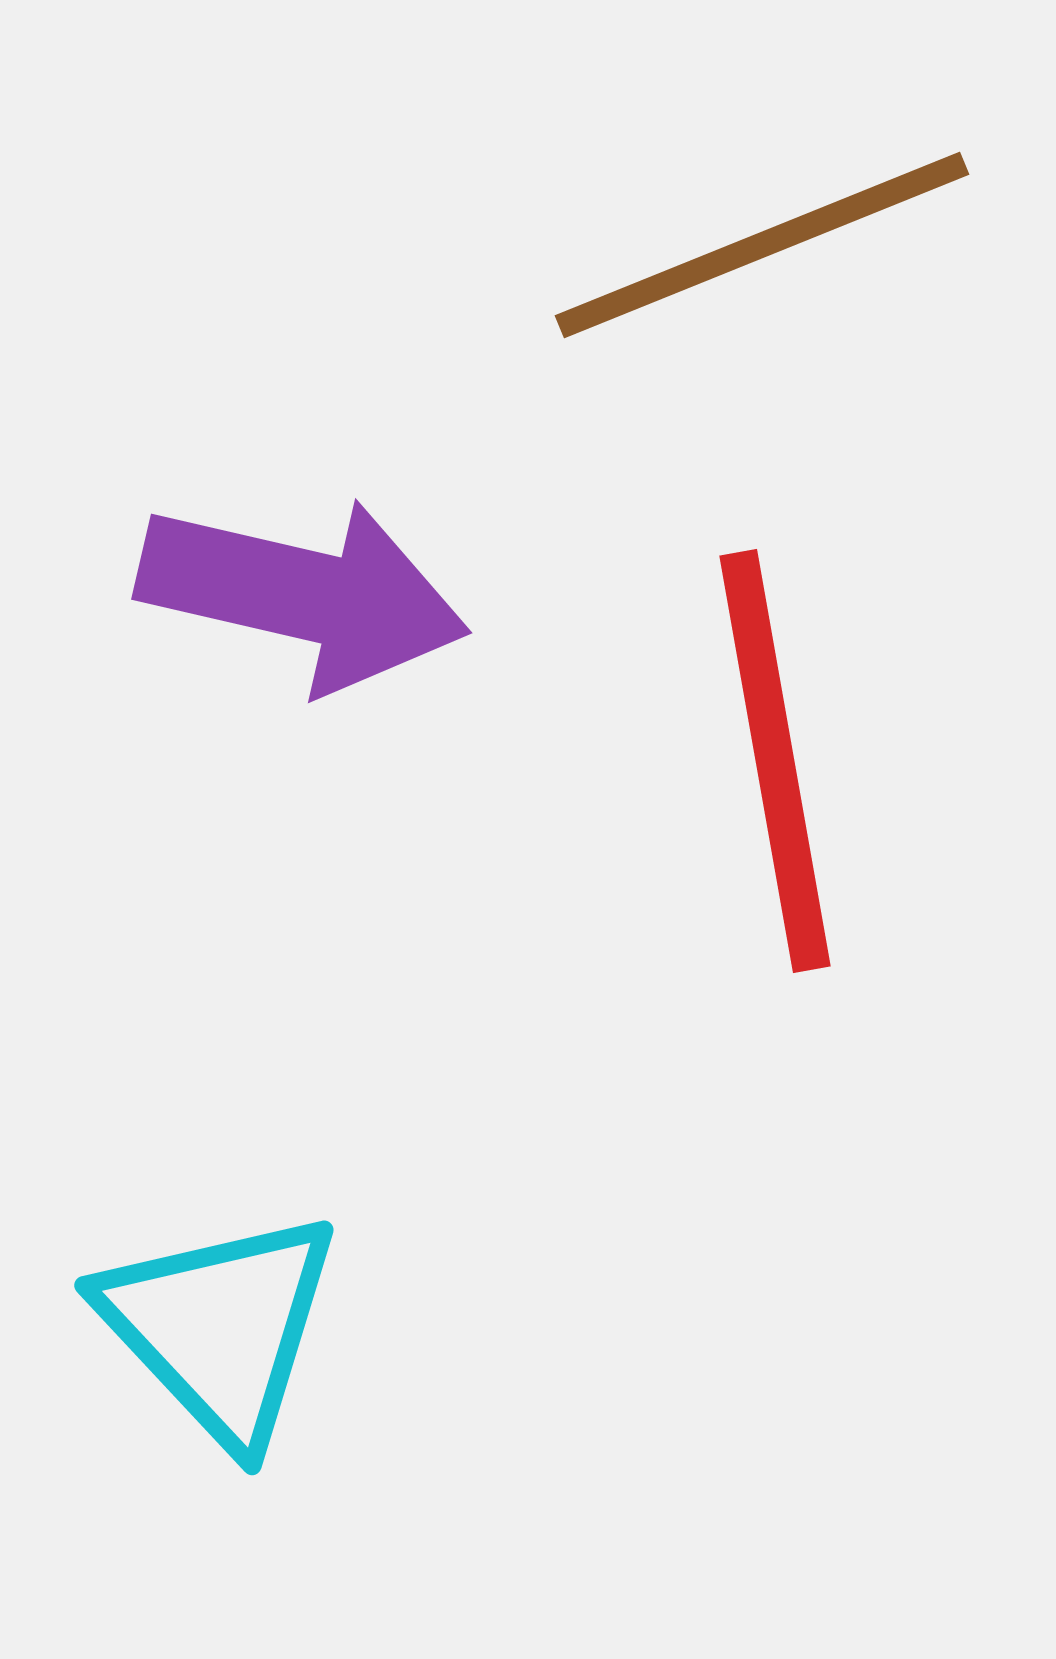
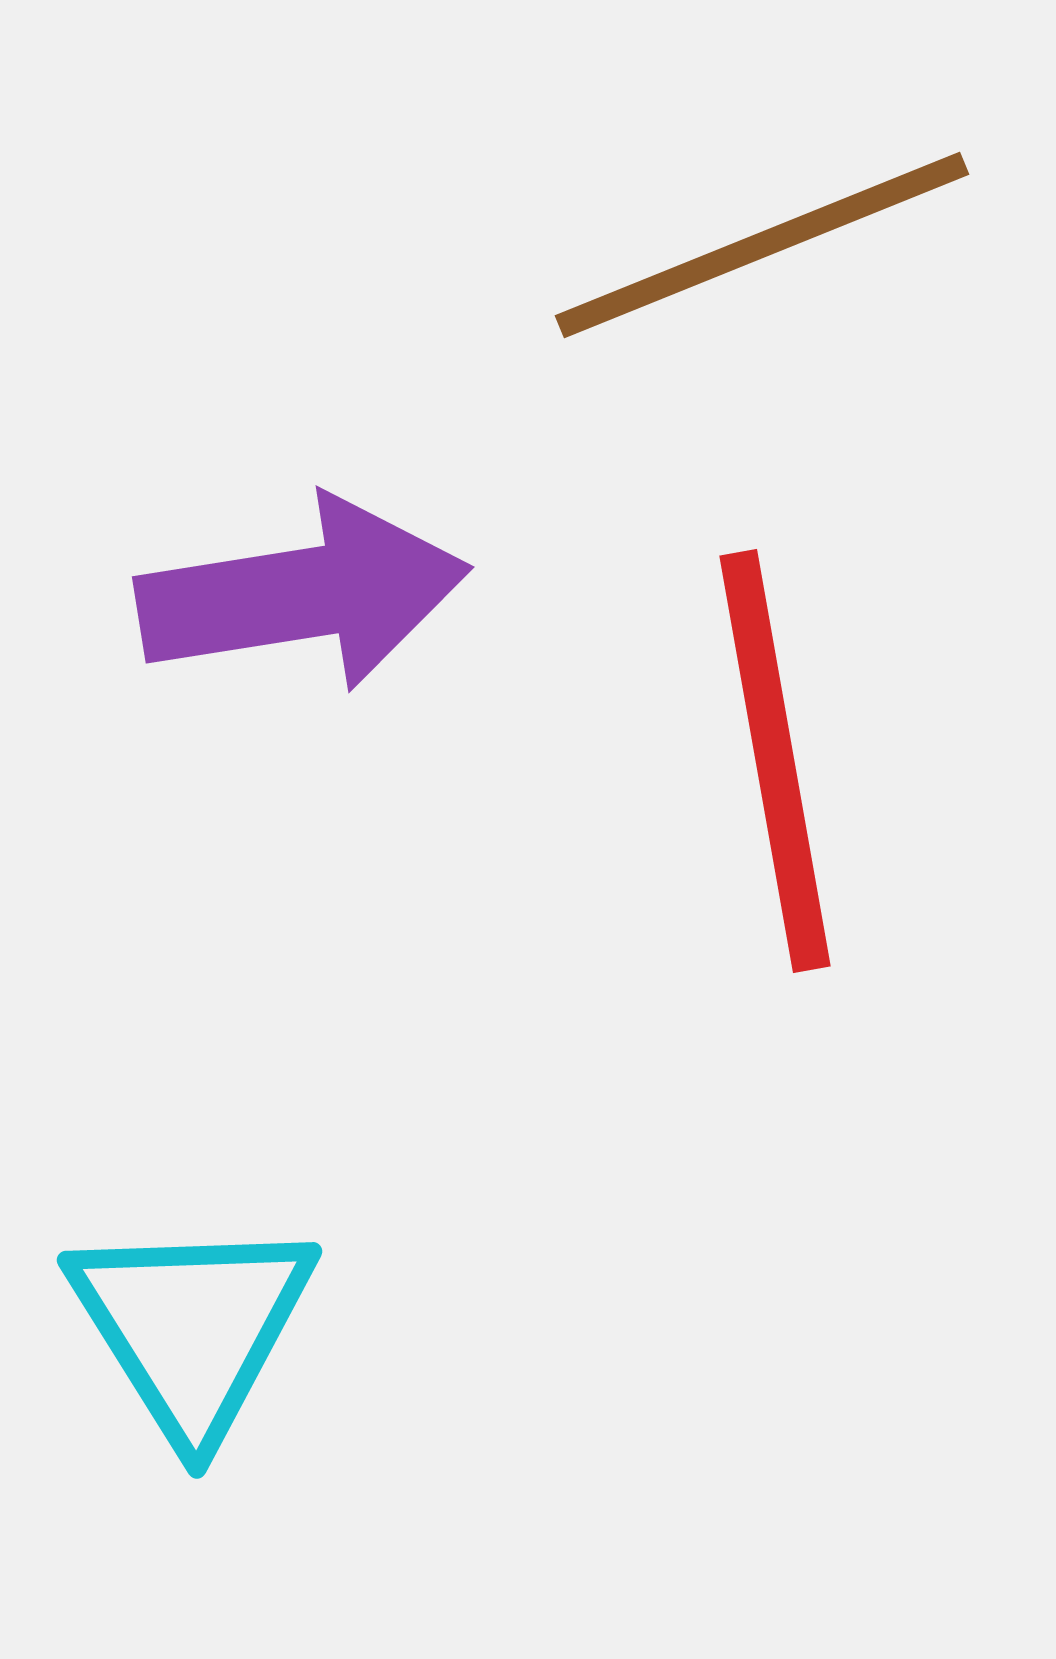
purple arrow: rotated 22 degrees counterclockwise
cyan triangle: moved 28 px left; rotated 11 degrees clockwise
